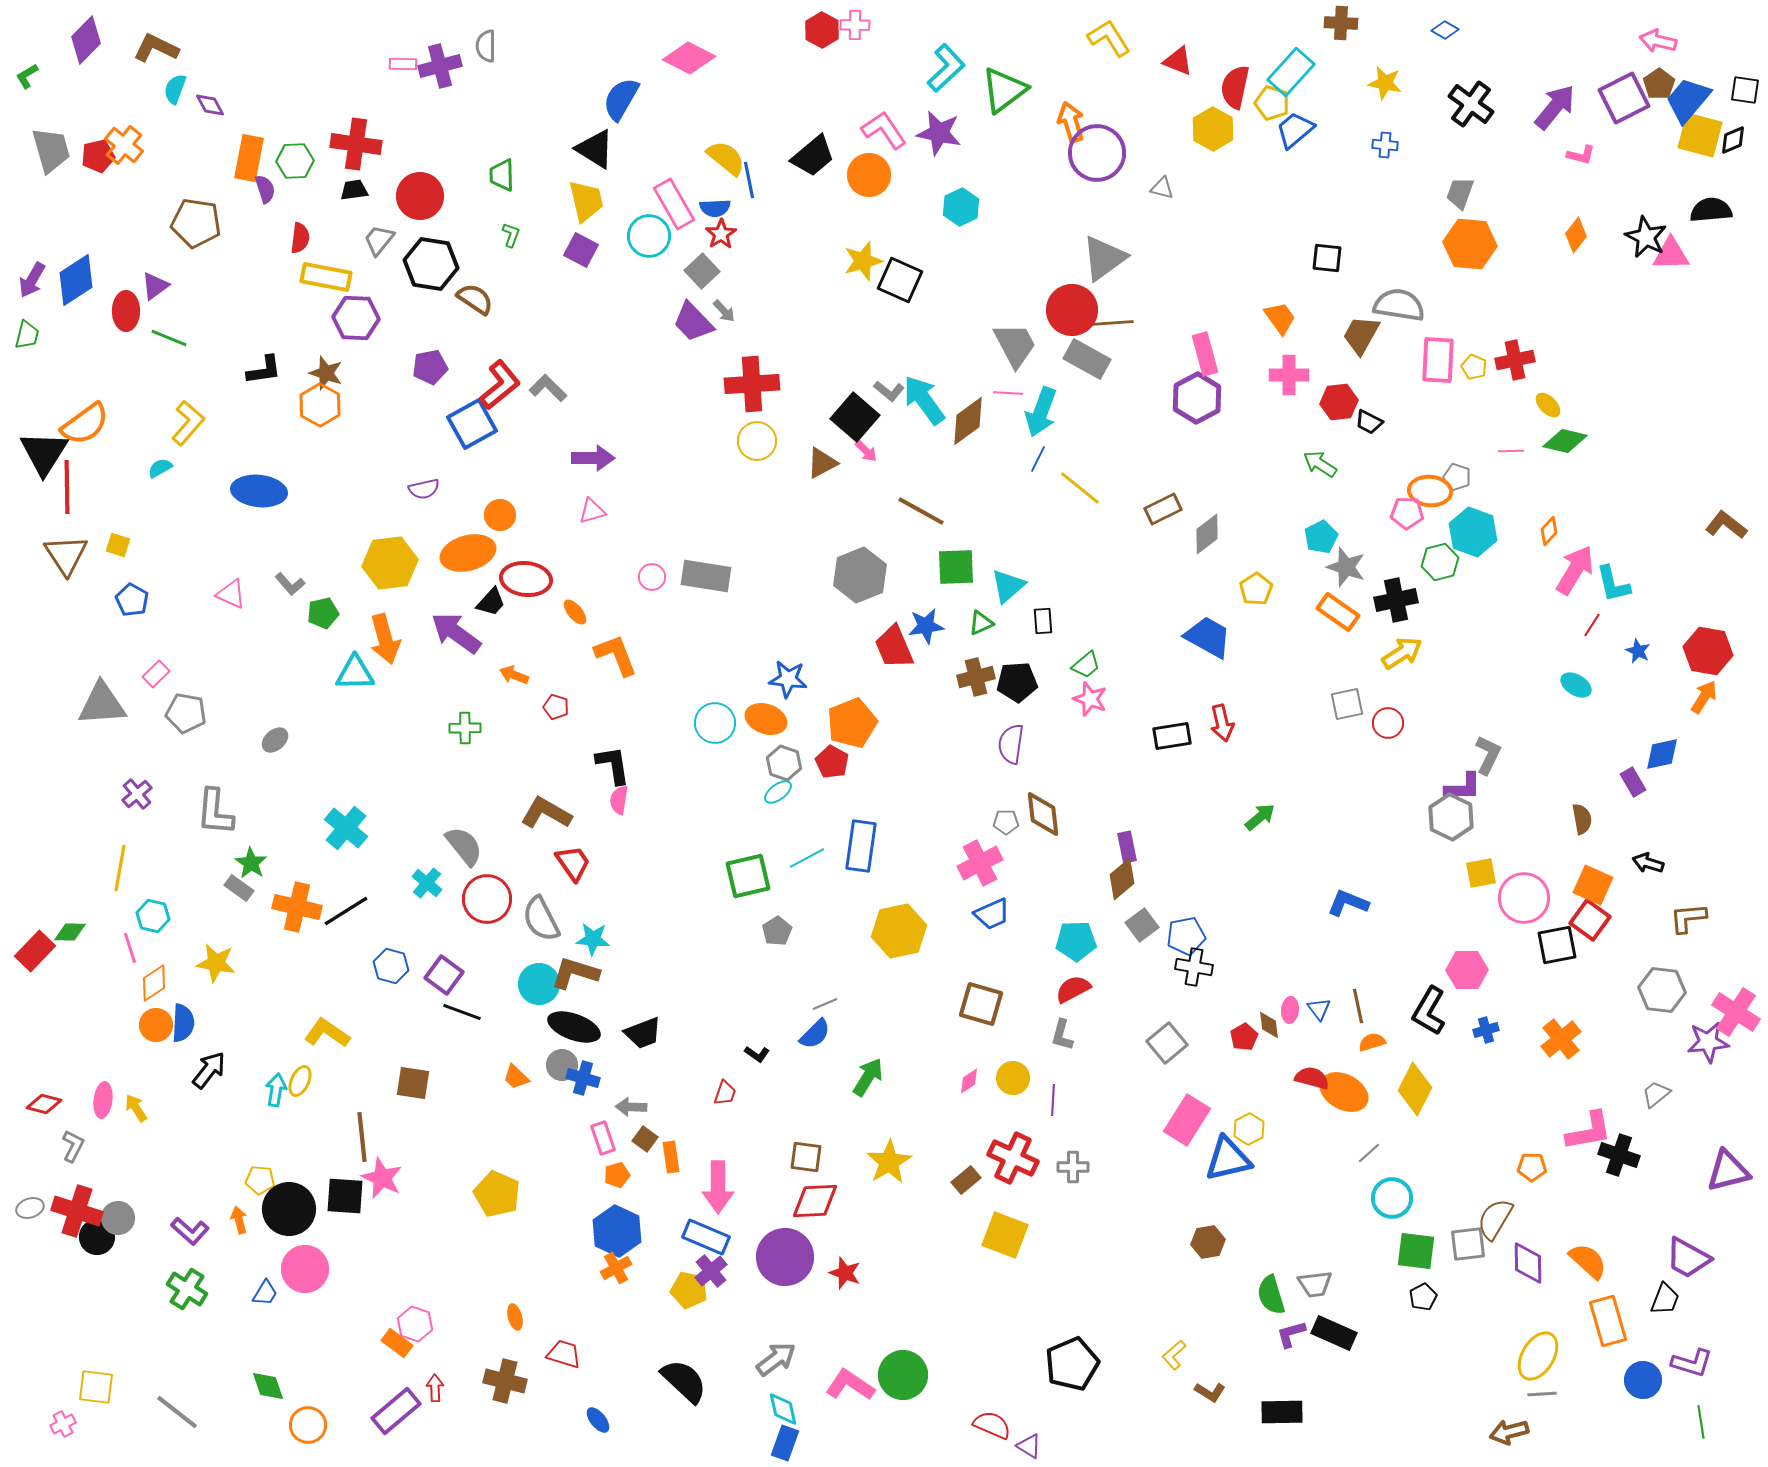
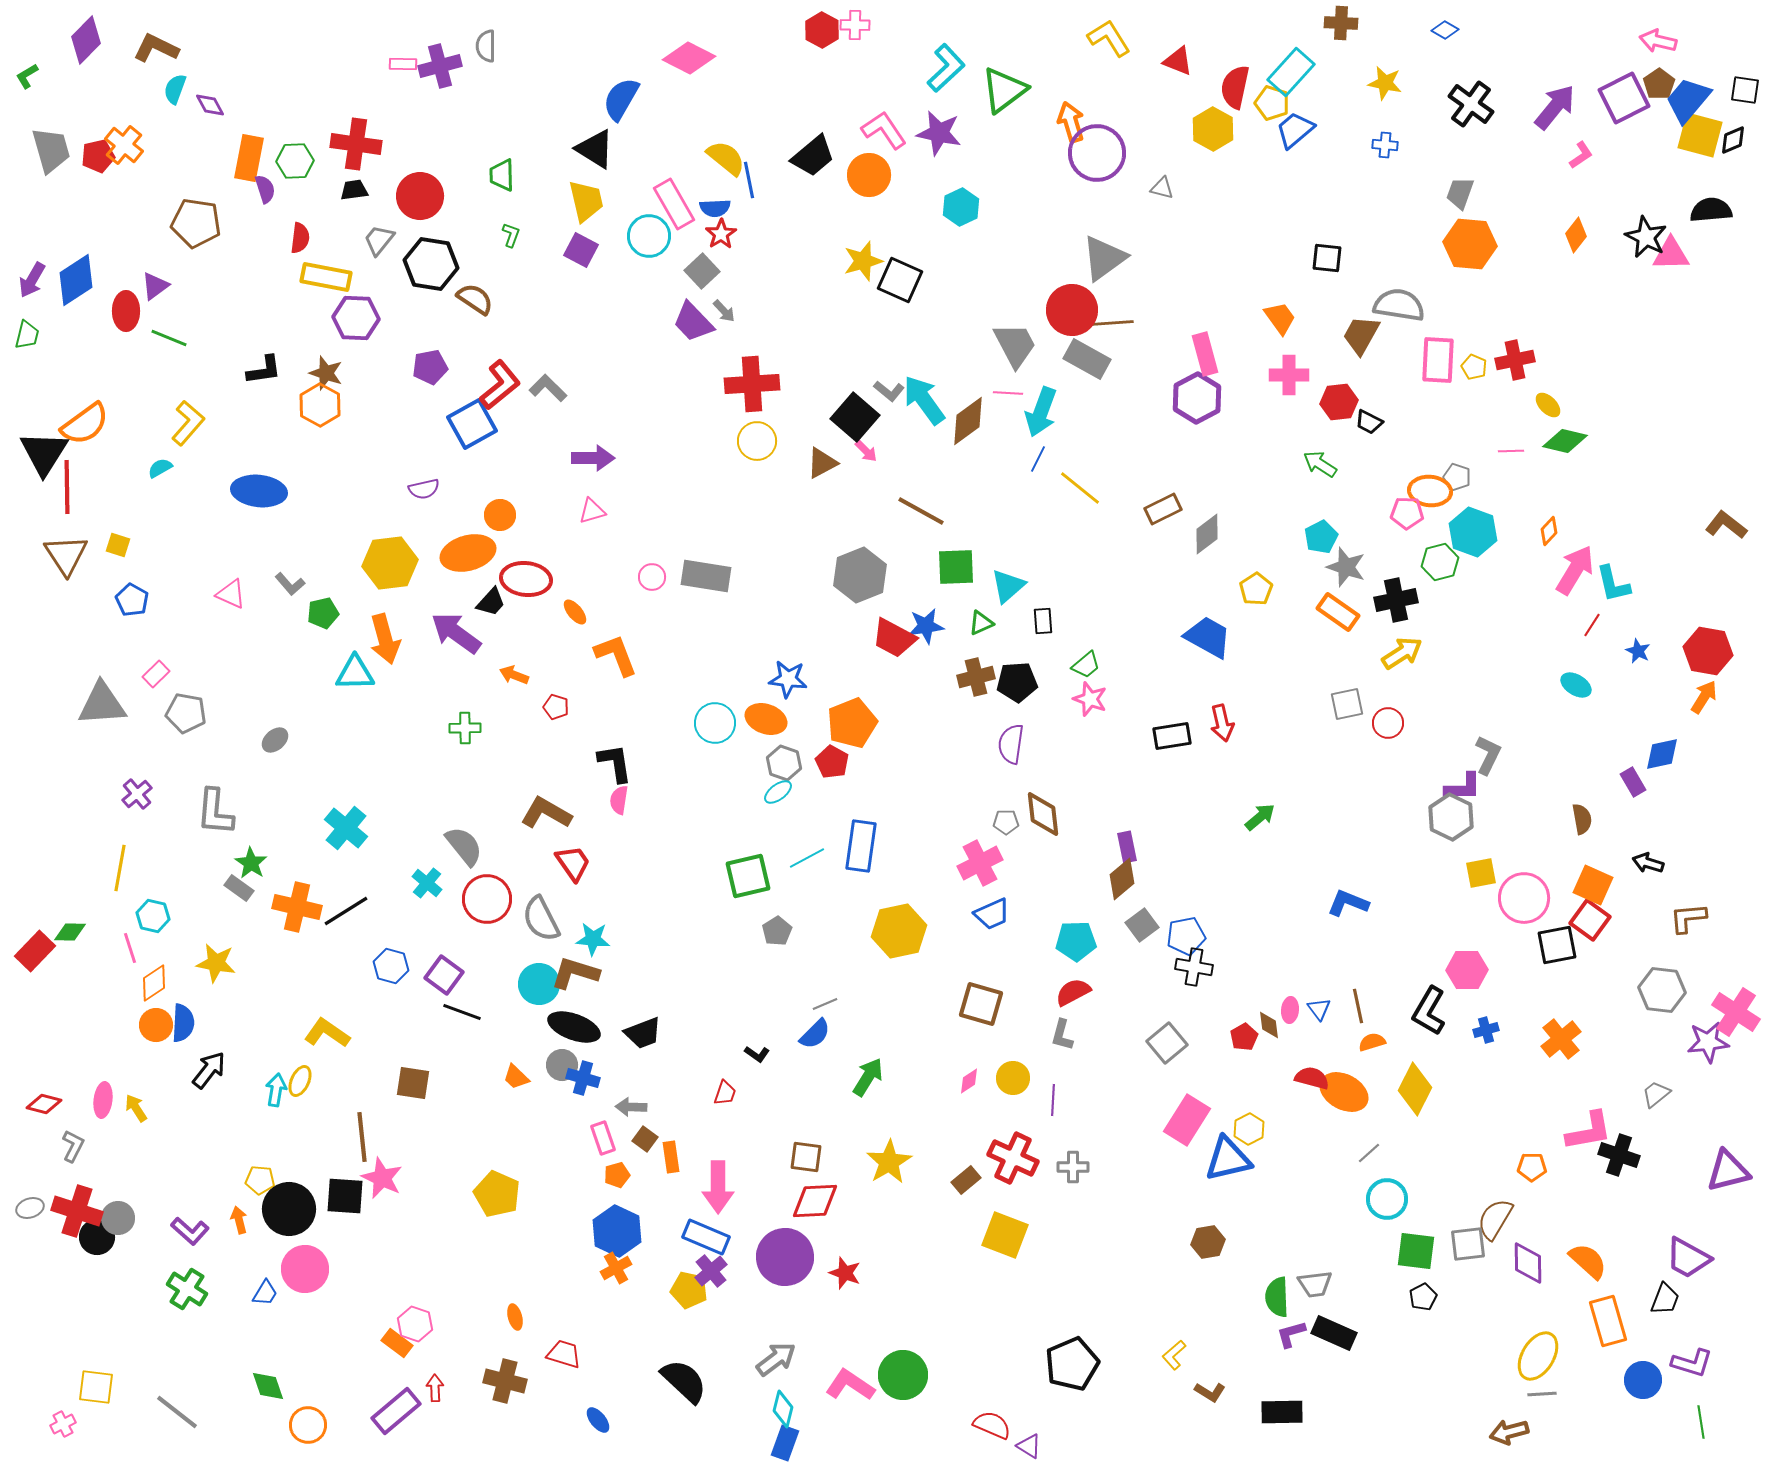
pink L-shape at (1581, 155): rotated 48 degrees counterclockwise
red trapezoid at (894, 647): moved 9 px up; rotated 39 degrees counterclockwise
black L-shape at (613, 765): moved 2 px right, 2 px up
red semicircle at (1073, 989): moved 3 px down
cyan circle at (1392, 1198): moved 5 px left, 1 px down
green semicircle at (1271, 1295): moved 6 px right, 2 px down; rotated 15 degrees clockwise
cyan diamond at (783, 1409): rotated 27 degrees clockwise
